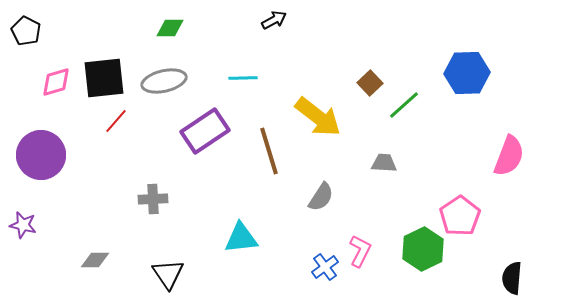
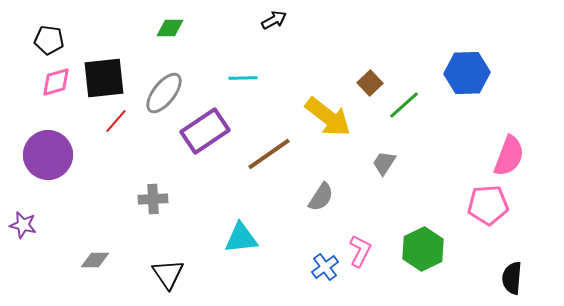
black pentagon: moved 23 px right, 9 px down; rotated 20 degrees counterclockwise
gray ellipse: moved 12 px down; rotated 39 degrees counterclockwise
yellow arrow: moved 10 px right
brown line: moved 3 px down; rotated 72 degrees clockwise
purple circle: moved 7 px right
gray trapezoid: rotated 60 degrees counterclockwise
pink pentagon: moved 28 px right, 11 px up; rotated 30 degrees clockwise
